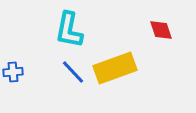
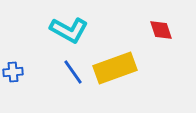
cyan L-shape: rotated 72 degrees counterclockwise
blue line: rotated 8 degrees clockwise
